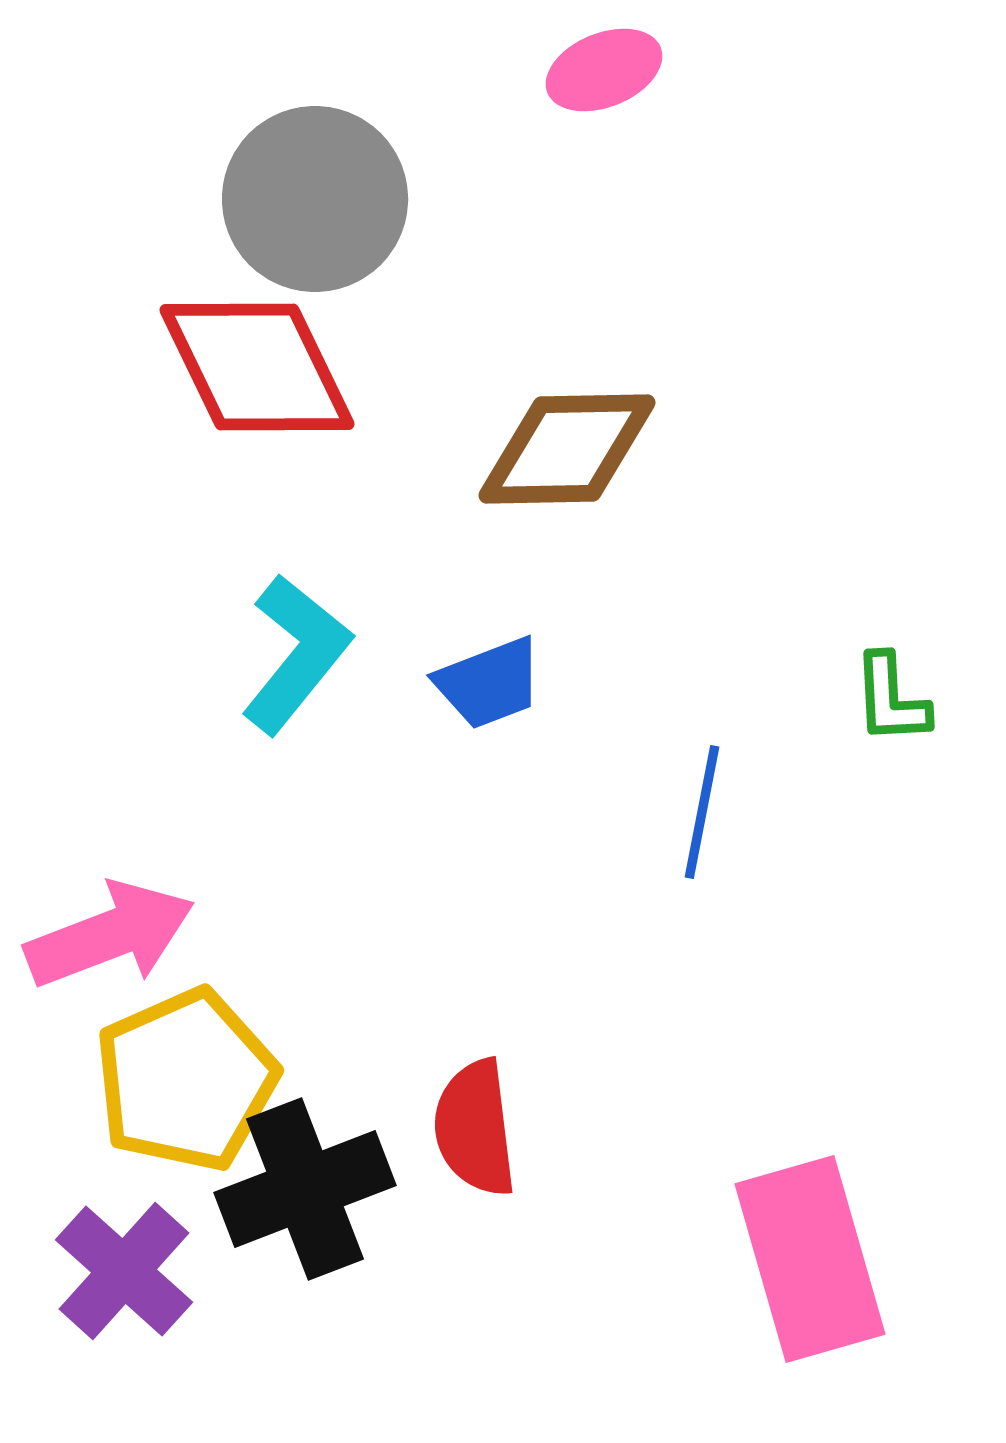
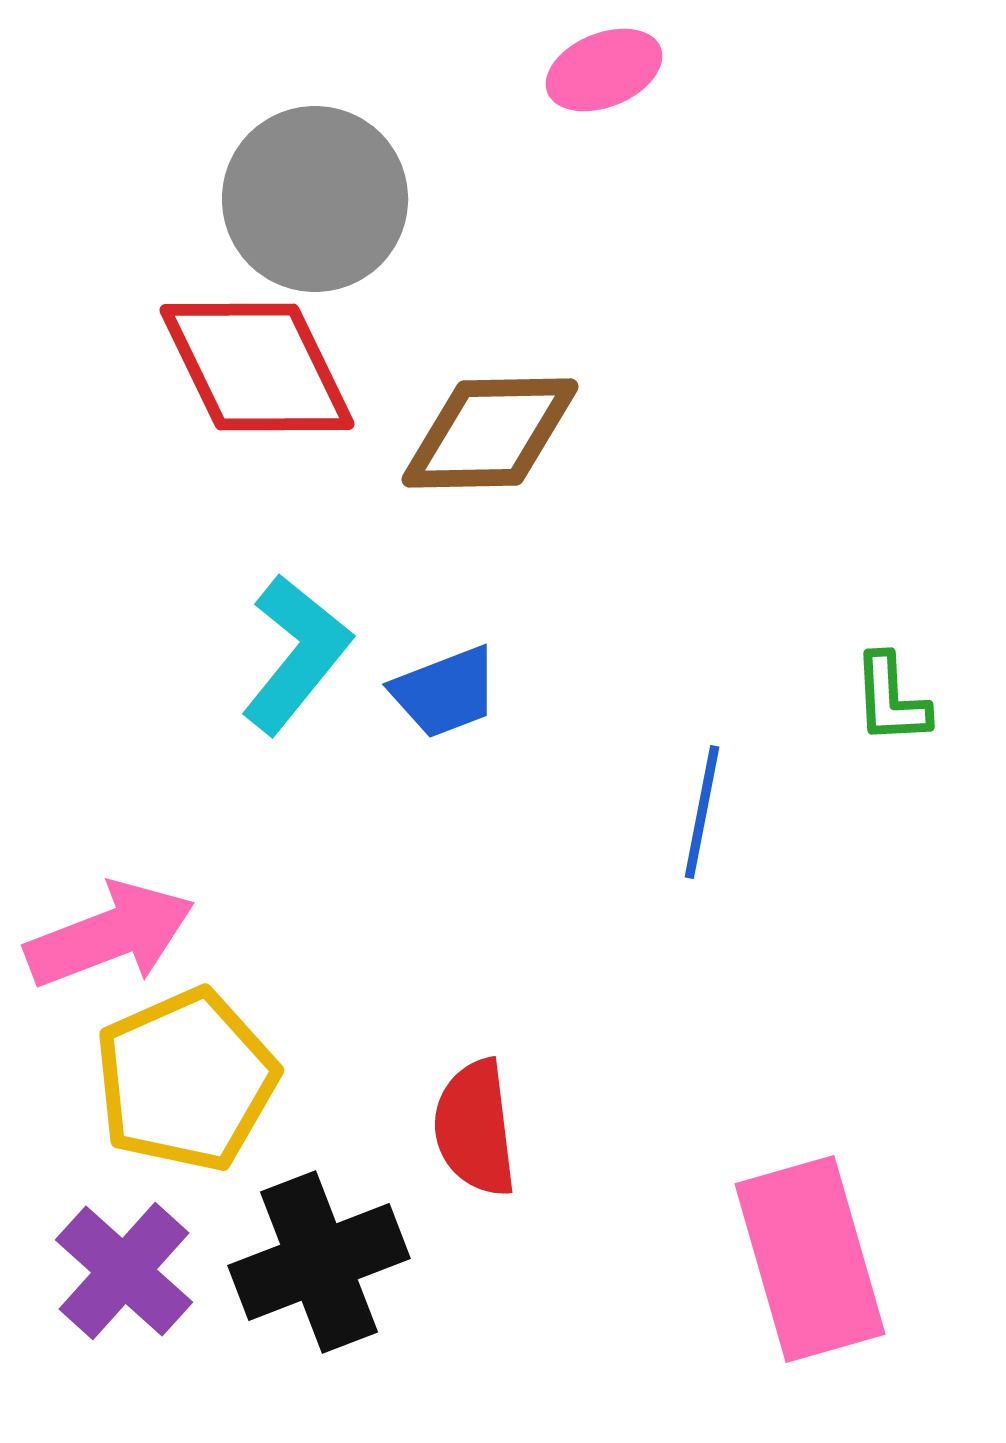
brown diamond: moved 77 px left, 16 px up
blue trapezoid: moved 44 px left, 9 px down
black cross: moved 14 px right, 73 px down
